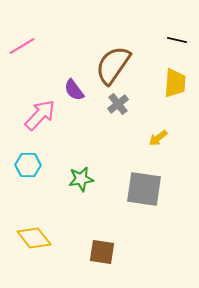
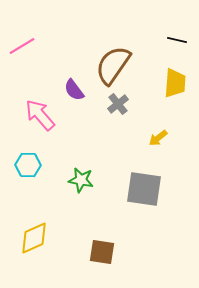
pink arrow: rotated 84 degrees counterclockwise
green star: moved 1 px down; rotated 20 degrees clockwise
yellow diamond: rotated 76 degrees counterclockwise
